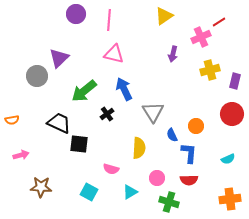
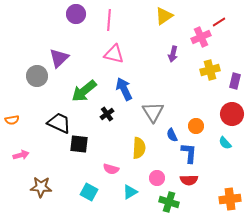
cyan semicircle: moved 3 px left, 16 px up; rotated 72 degrees clockwise
